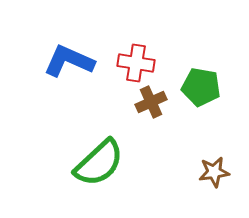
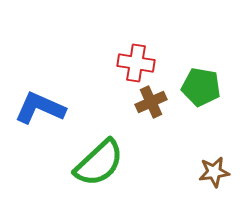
blue L-shape: moved 29 px left, 47 px down
